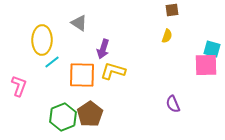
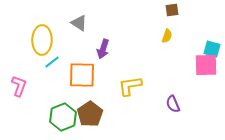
yellow L-shape: moved 17 px right, 15 px down; rotated 25 degrees counterclockwise
